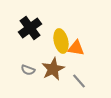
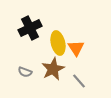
black cross: rotated 10 degrees clockwise
yellow ellipse: moved 3 px left, 2 px down
orange triangle: rotated 48 degrees clockwise
gray semicircle: moved 3 px left, 2 px down
